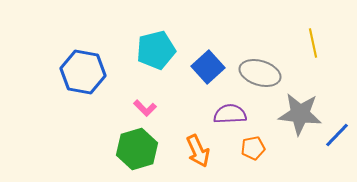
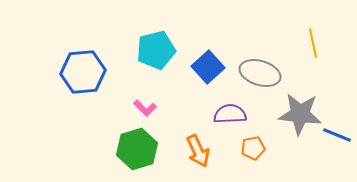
blue hexagon: rotated 15 degrees counterclockwise
blue line: rotated 68 degrees clockwise
